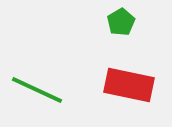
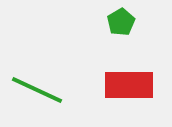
red rectangle: rotated 12 degrees counterclockwise
